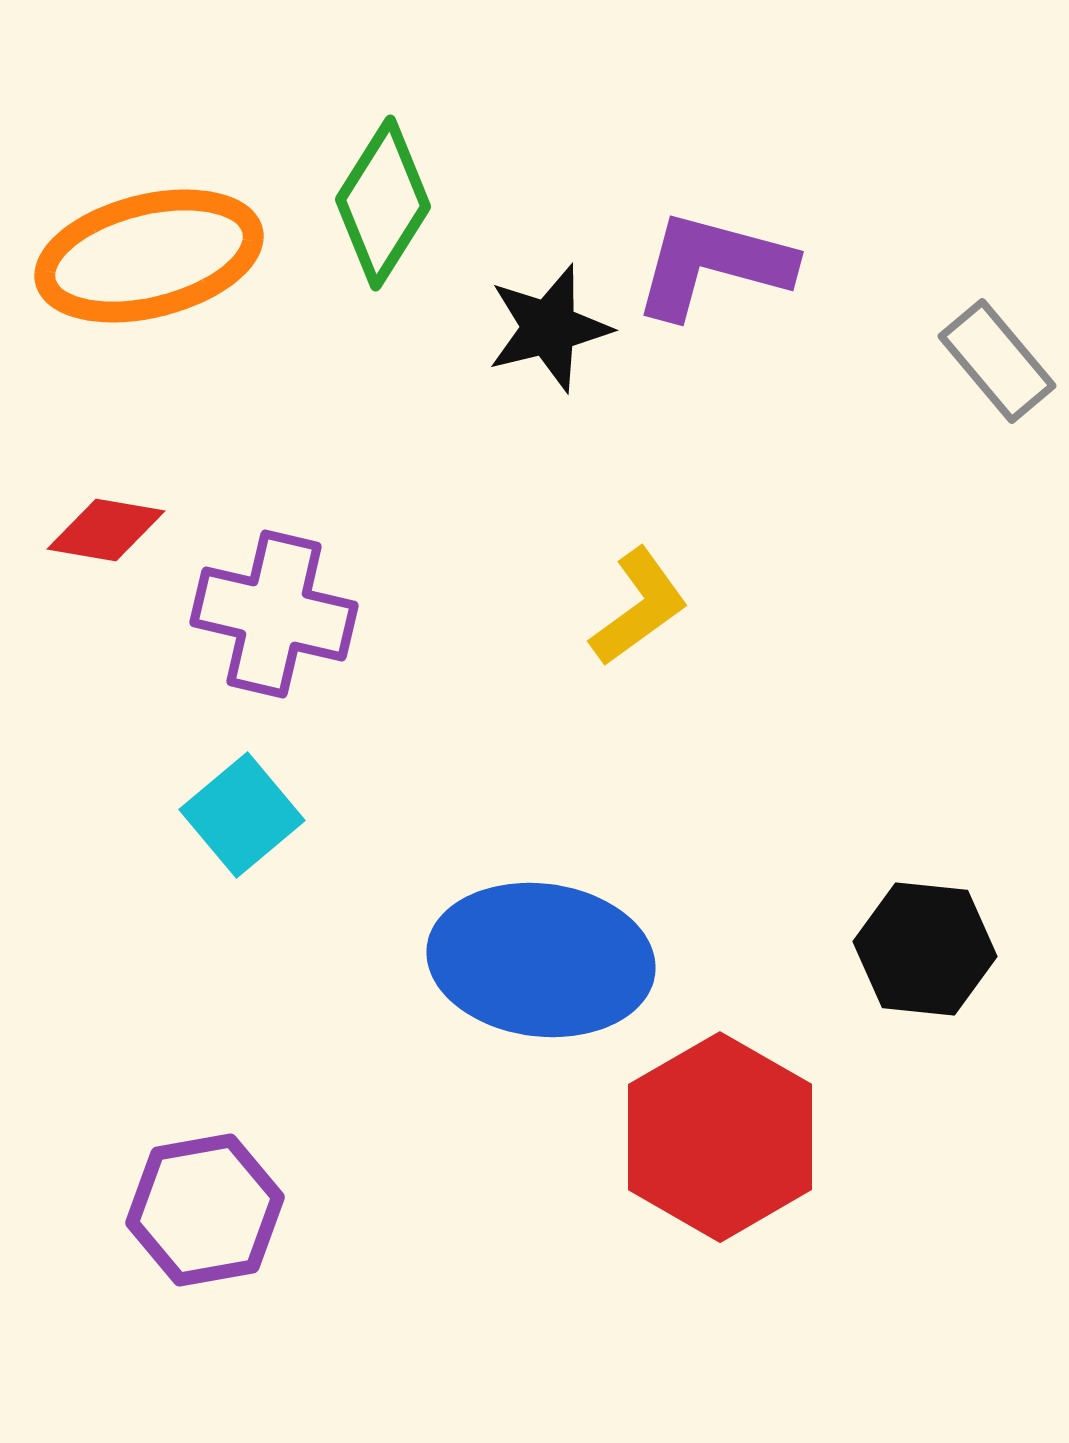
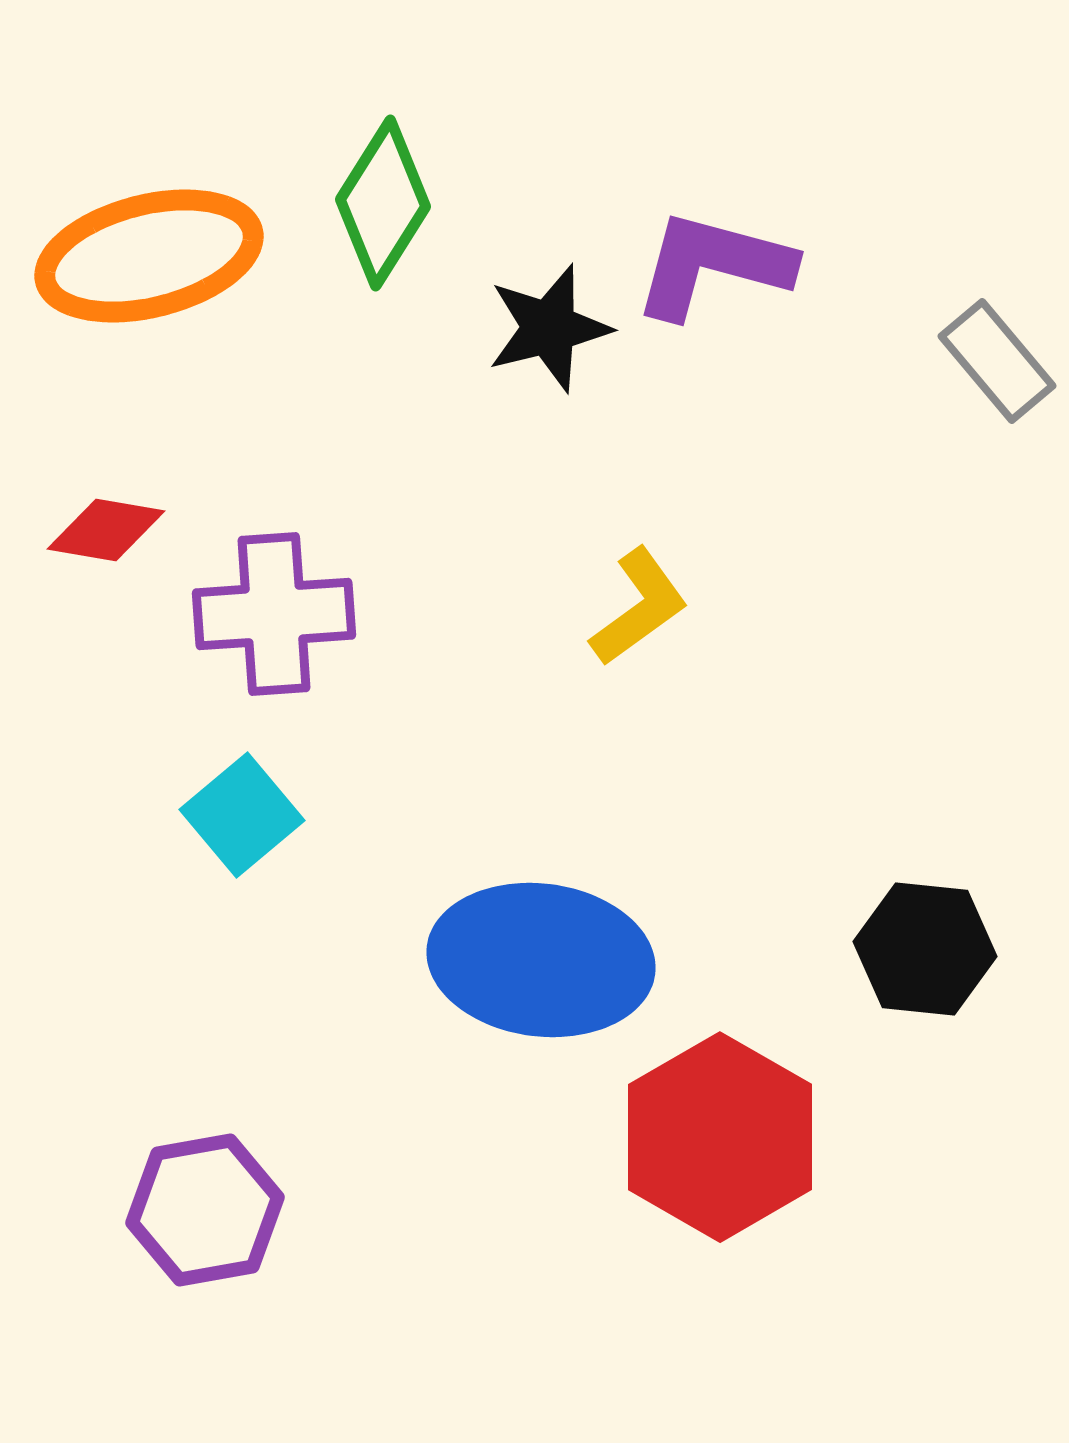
purple cross: rotated 17 degrees counterclockwise
